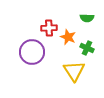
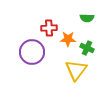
orange star: moved 2 px down; rotated 21 degrees counterclockwise
yellow triangle: moved 2 px right, 1 px up; rotated 10 degrees clockwise
